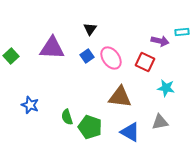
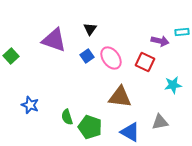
purple triangle: moved 2 px right, 8 px up; rotated 16 degrees clockwise
cyan star: moved 7 px right, 3 px up; rotated 18 degrees counterclockwise
